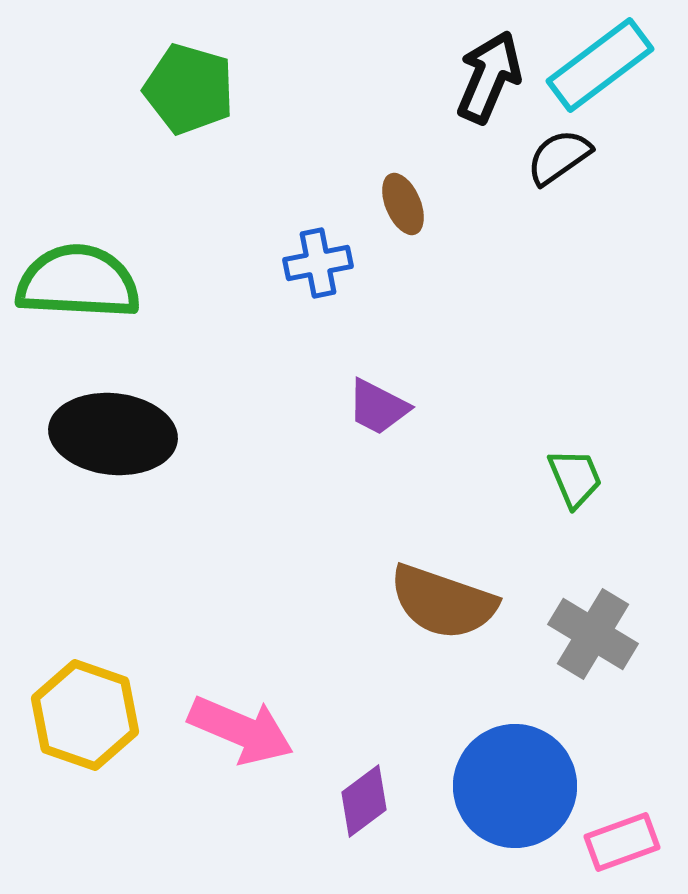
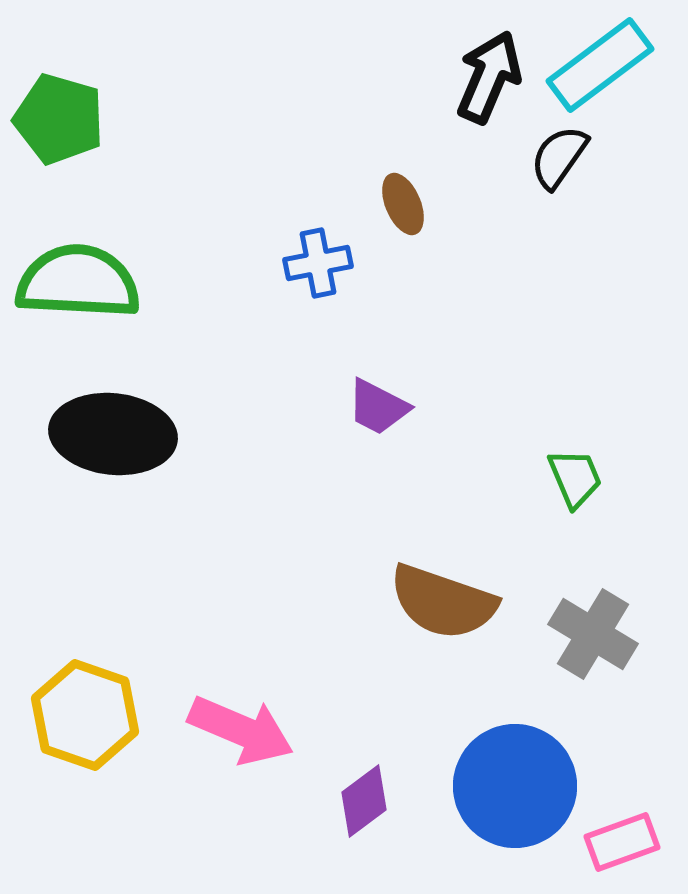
green pentagon: moved 130 px left, 30 px down
black semicircle: rotated 20 degrees counterclockwise
